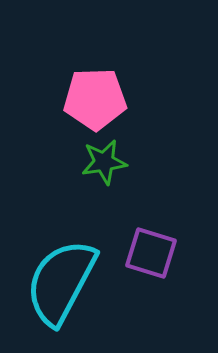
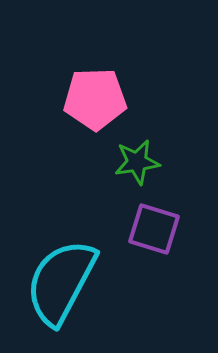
green star: moved 33 px right
purple square: moved 3 px right, 24 px up
